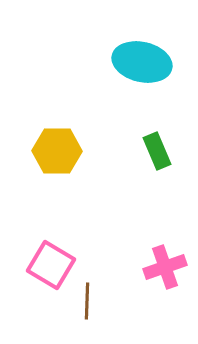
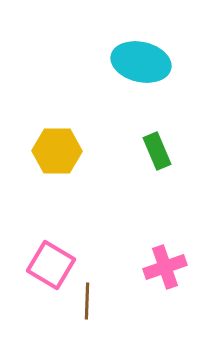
cyan ellipse: moved 1 px left
